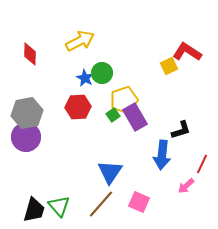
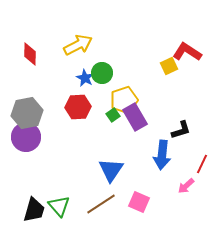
yellow arrow: moved 2 px left, 4 px down
blue triangle: moved 1 px right, 2 px up
brown line: rotated 16 degrees clockwise
